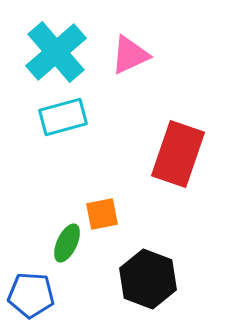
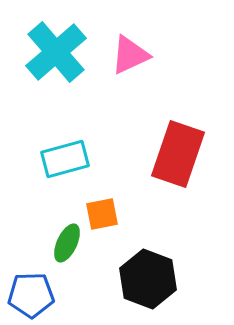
cyan rectangle: moved 2 px right, 42 px down
blue pentagon: rotated 6 degrees counterclockwise
